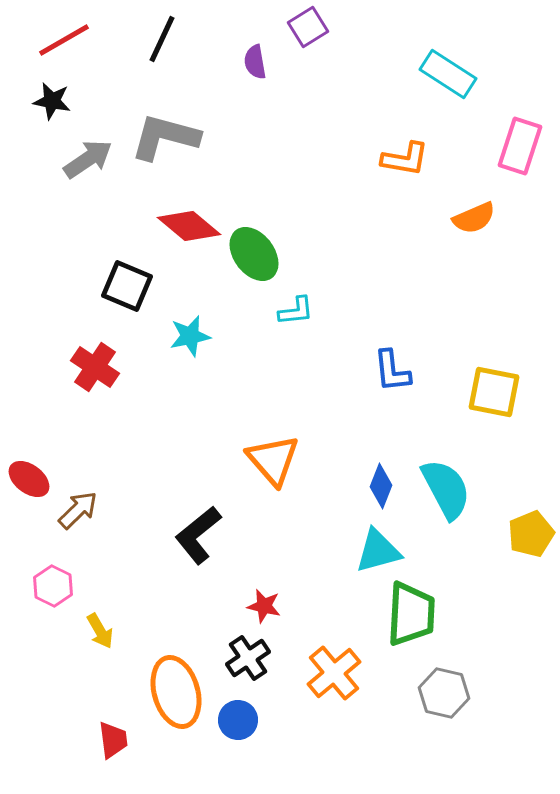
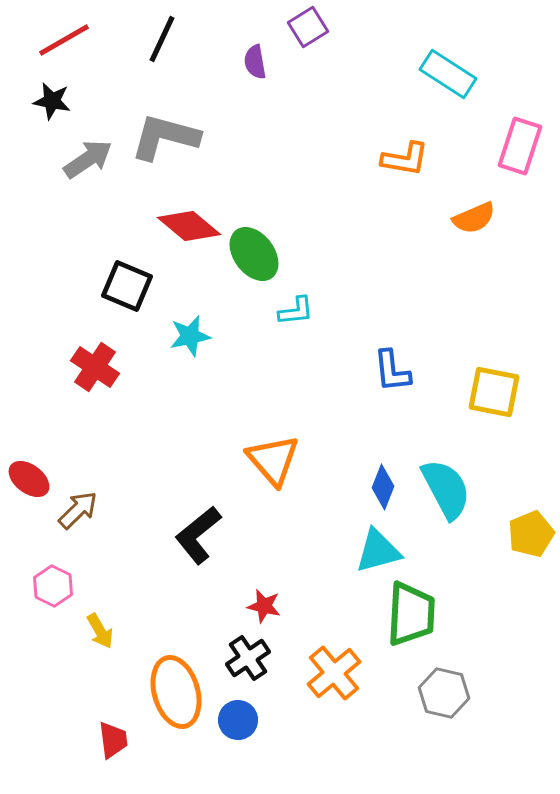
blue diamond: moved 2 px right, 1 px down
